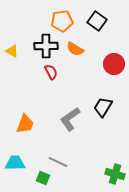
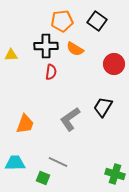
yellow triangle: moved 1 px left, 4 px down; rotated 32 degrees counterclockwise
red semicircle: rotated 35 degrees clockwise
